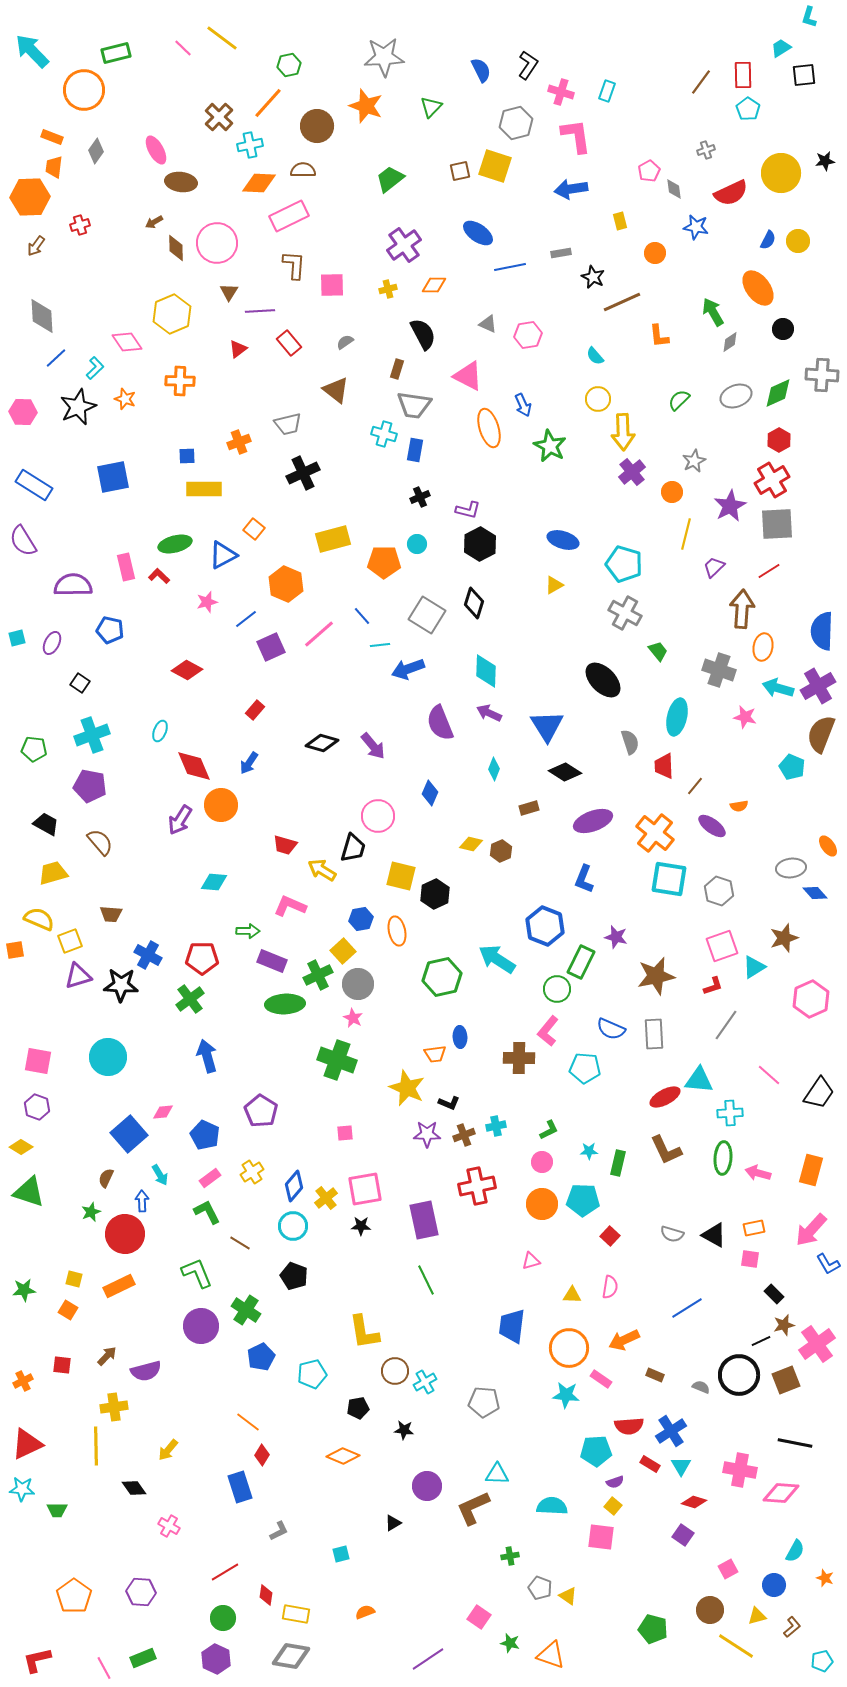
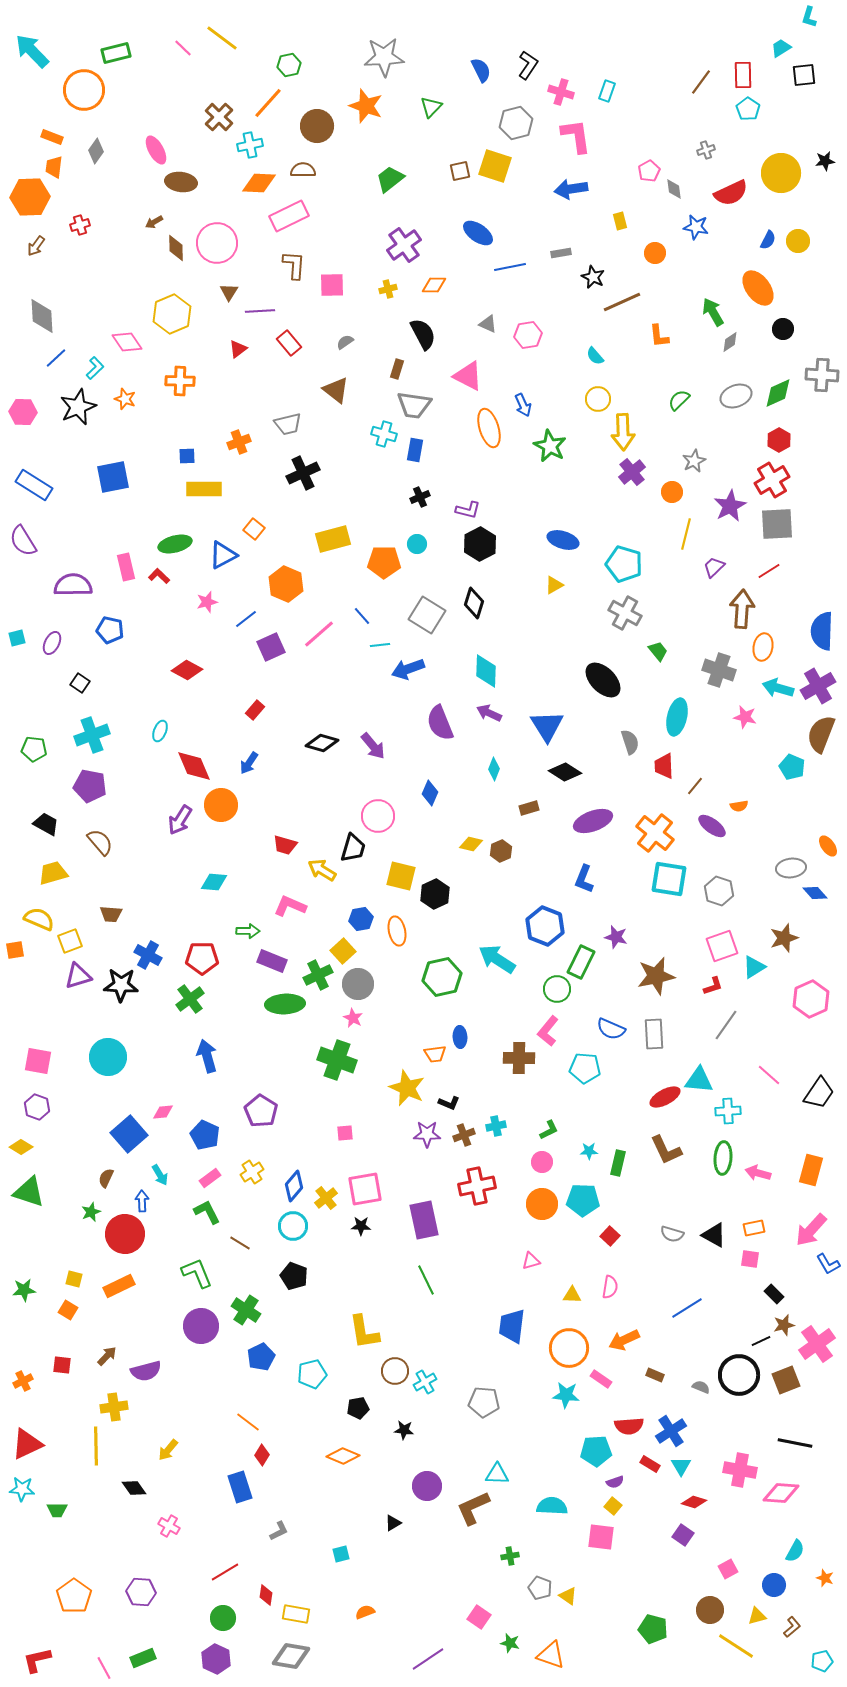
cyan cross at (730, 1113): moved 2 px left, 2 px up
